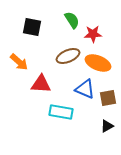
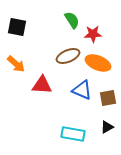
black square: moved 15 px left
orange arrow: moved 3 px left, 2 px down
red triangle: moved 1 px right, 1 px down
blue triangle: moved 3 px left, 1 px down
cyan rectangle: moved 12 px right, 22 px down
black triangle: moved 1 px down
